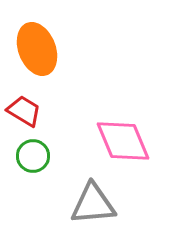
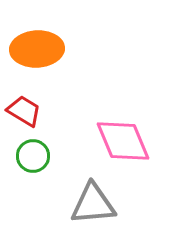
orange ellipse: rotated 72 degrees counterclockwise
